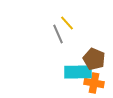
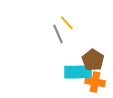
brown pentagon: moved 1 px left, 1 px down; rotated 10 degrees clockwise
orange cross: moved 1 px right, 1 px up
